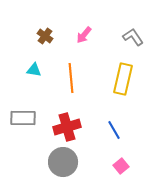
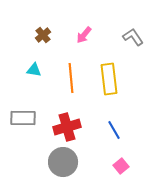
brown cross: moved 2 px left, 1 px up; rotated 14 degrees clockwise
yellow rectangle: moved 14 px left; rotated 20 degrees counterclockwise
